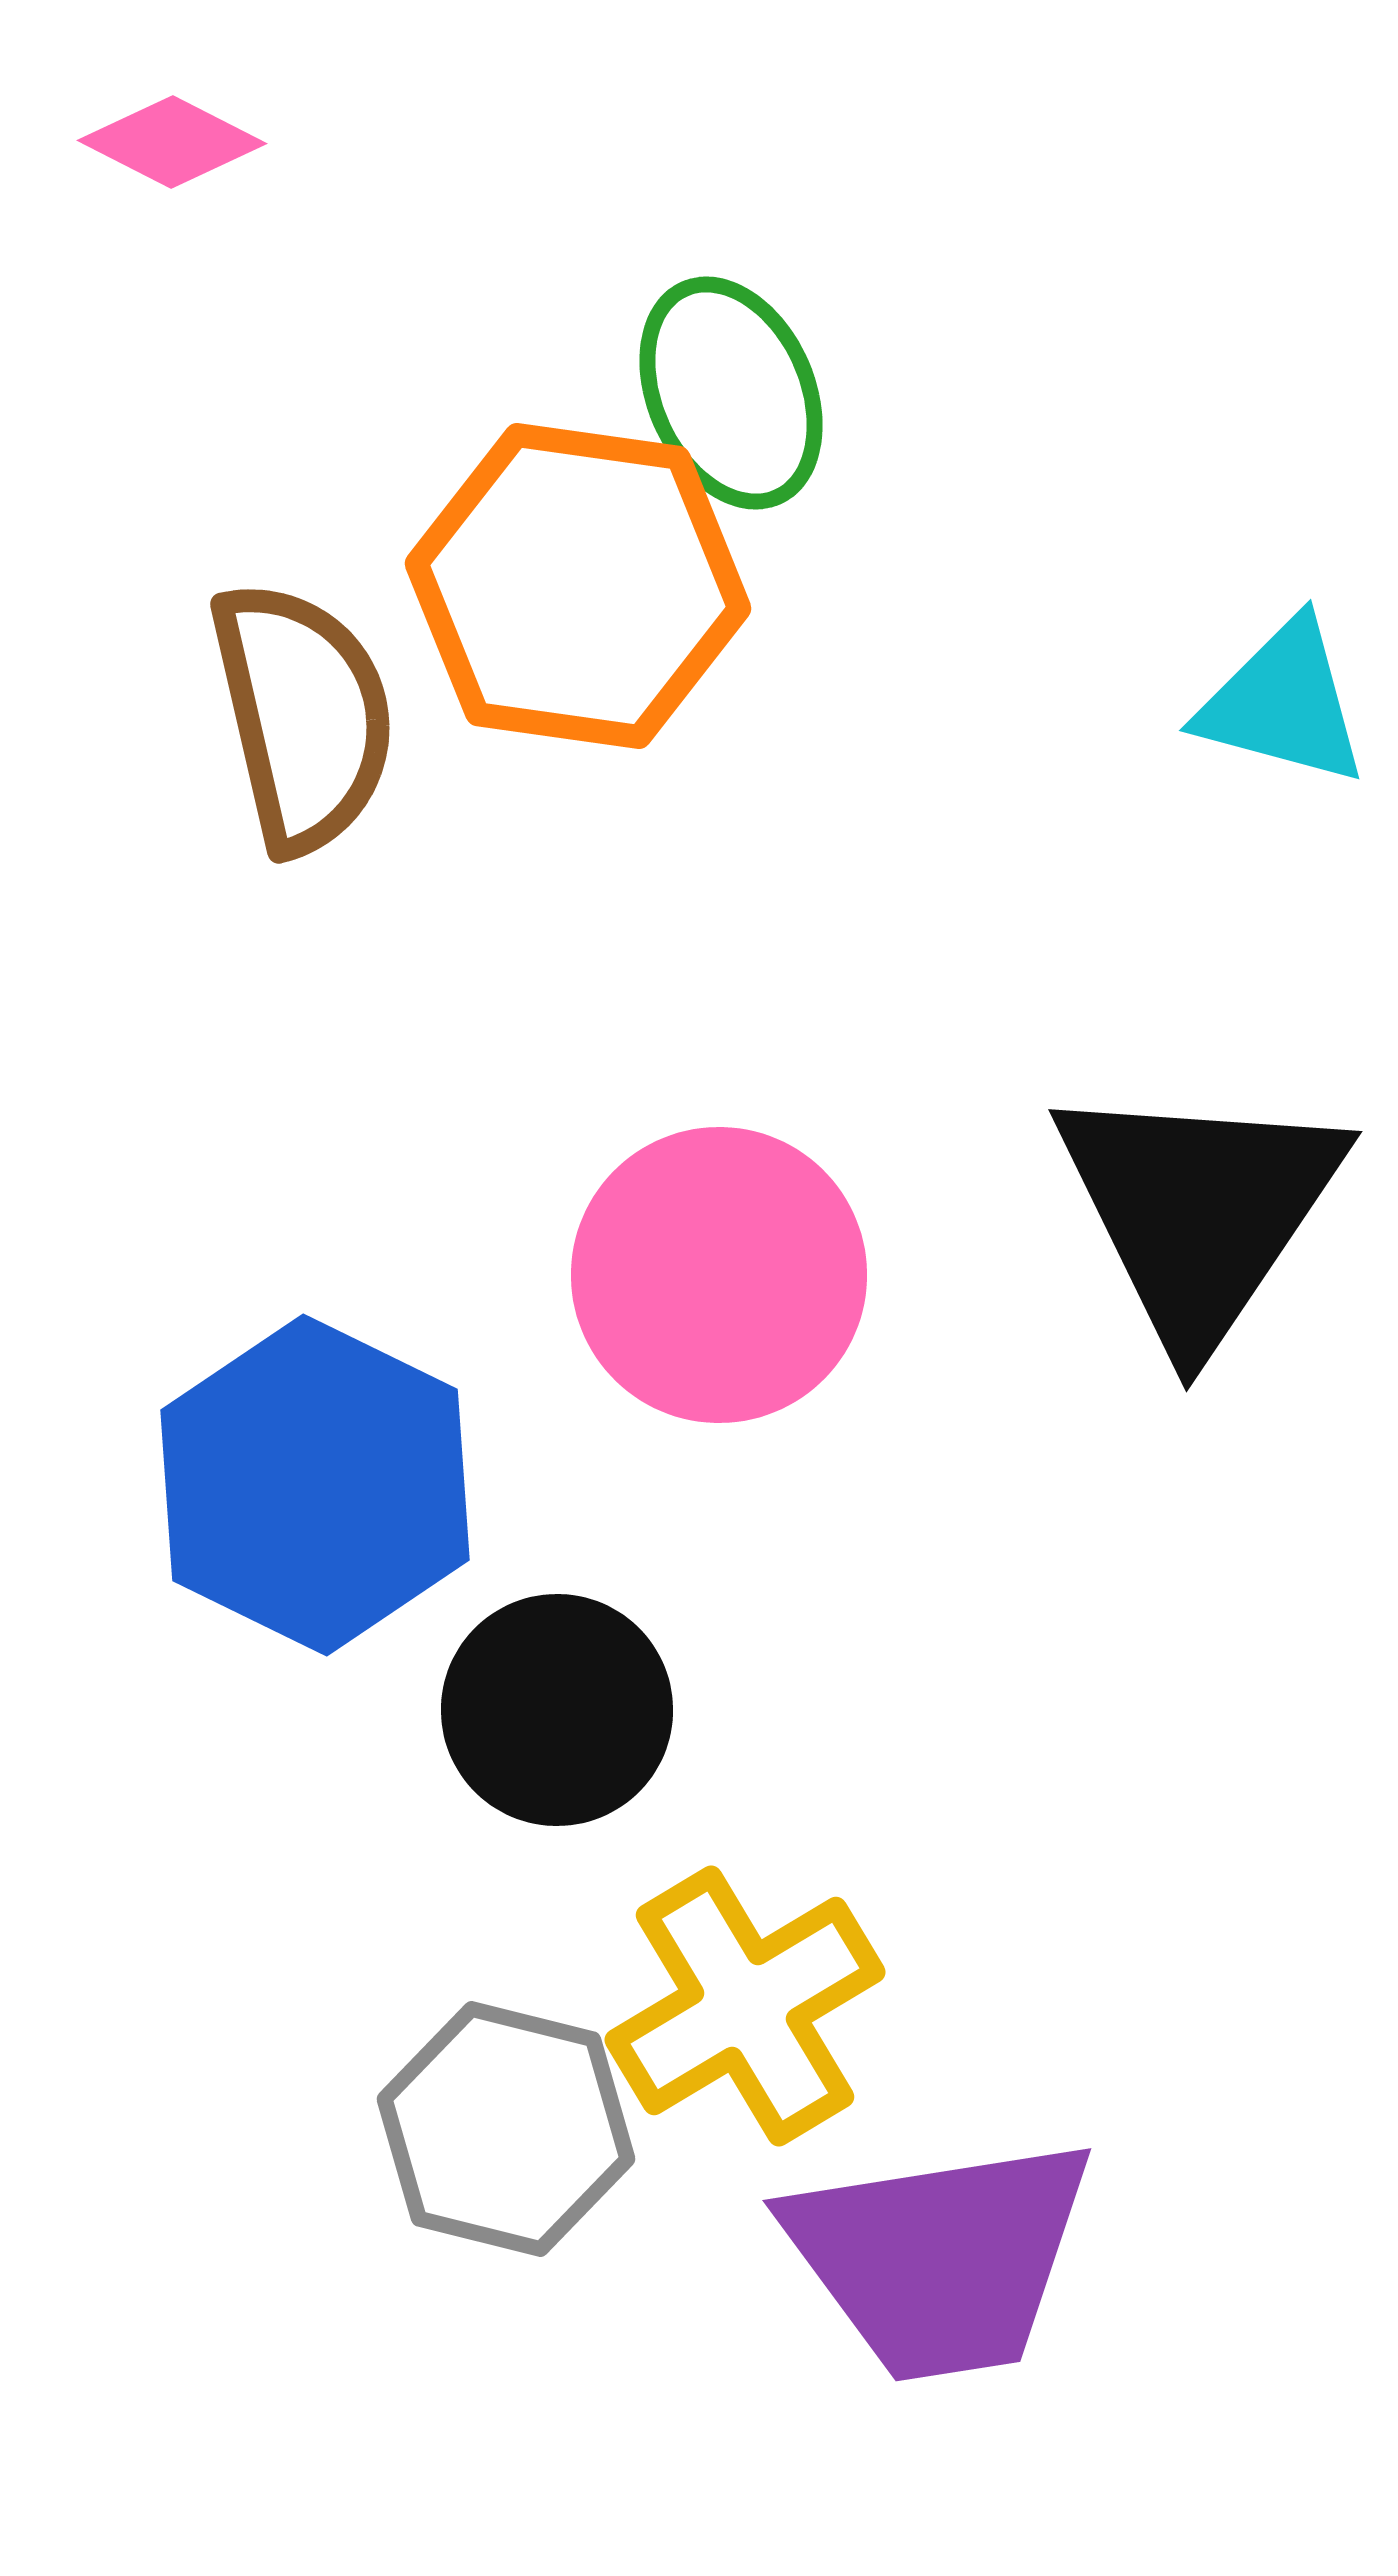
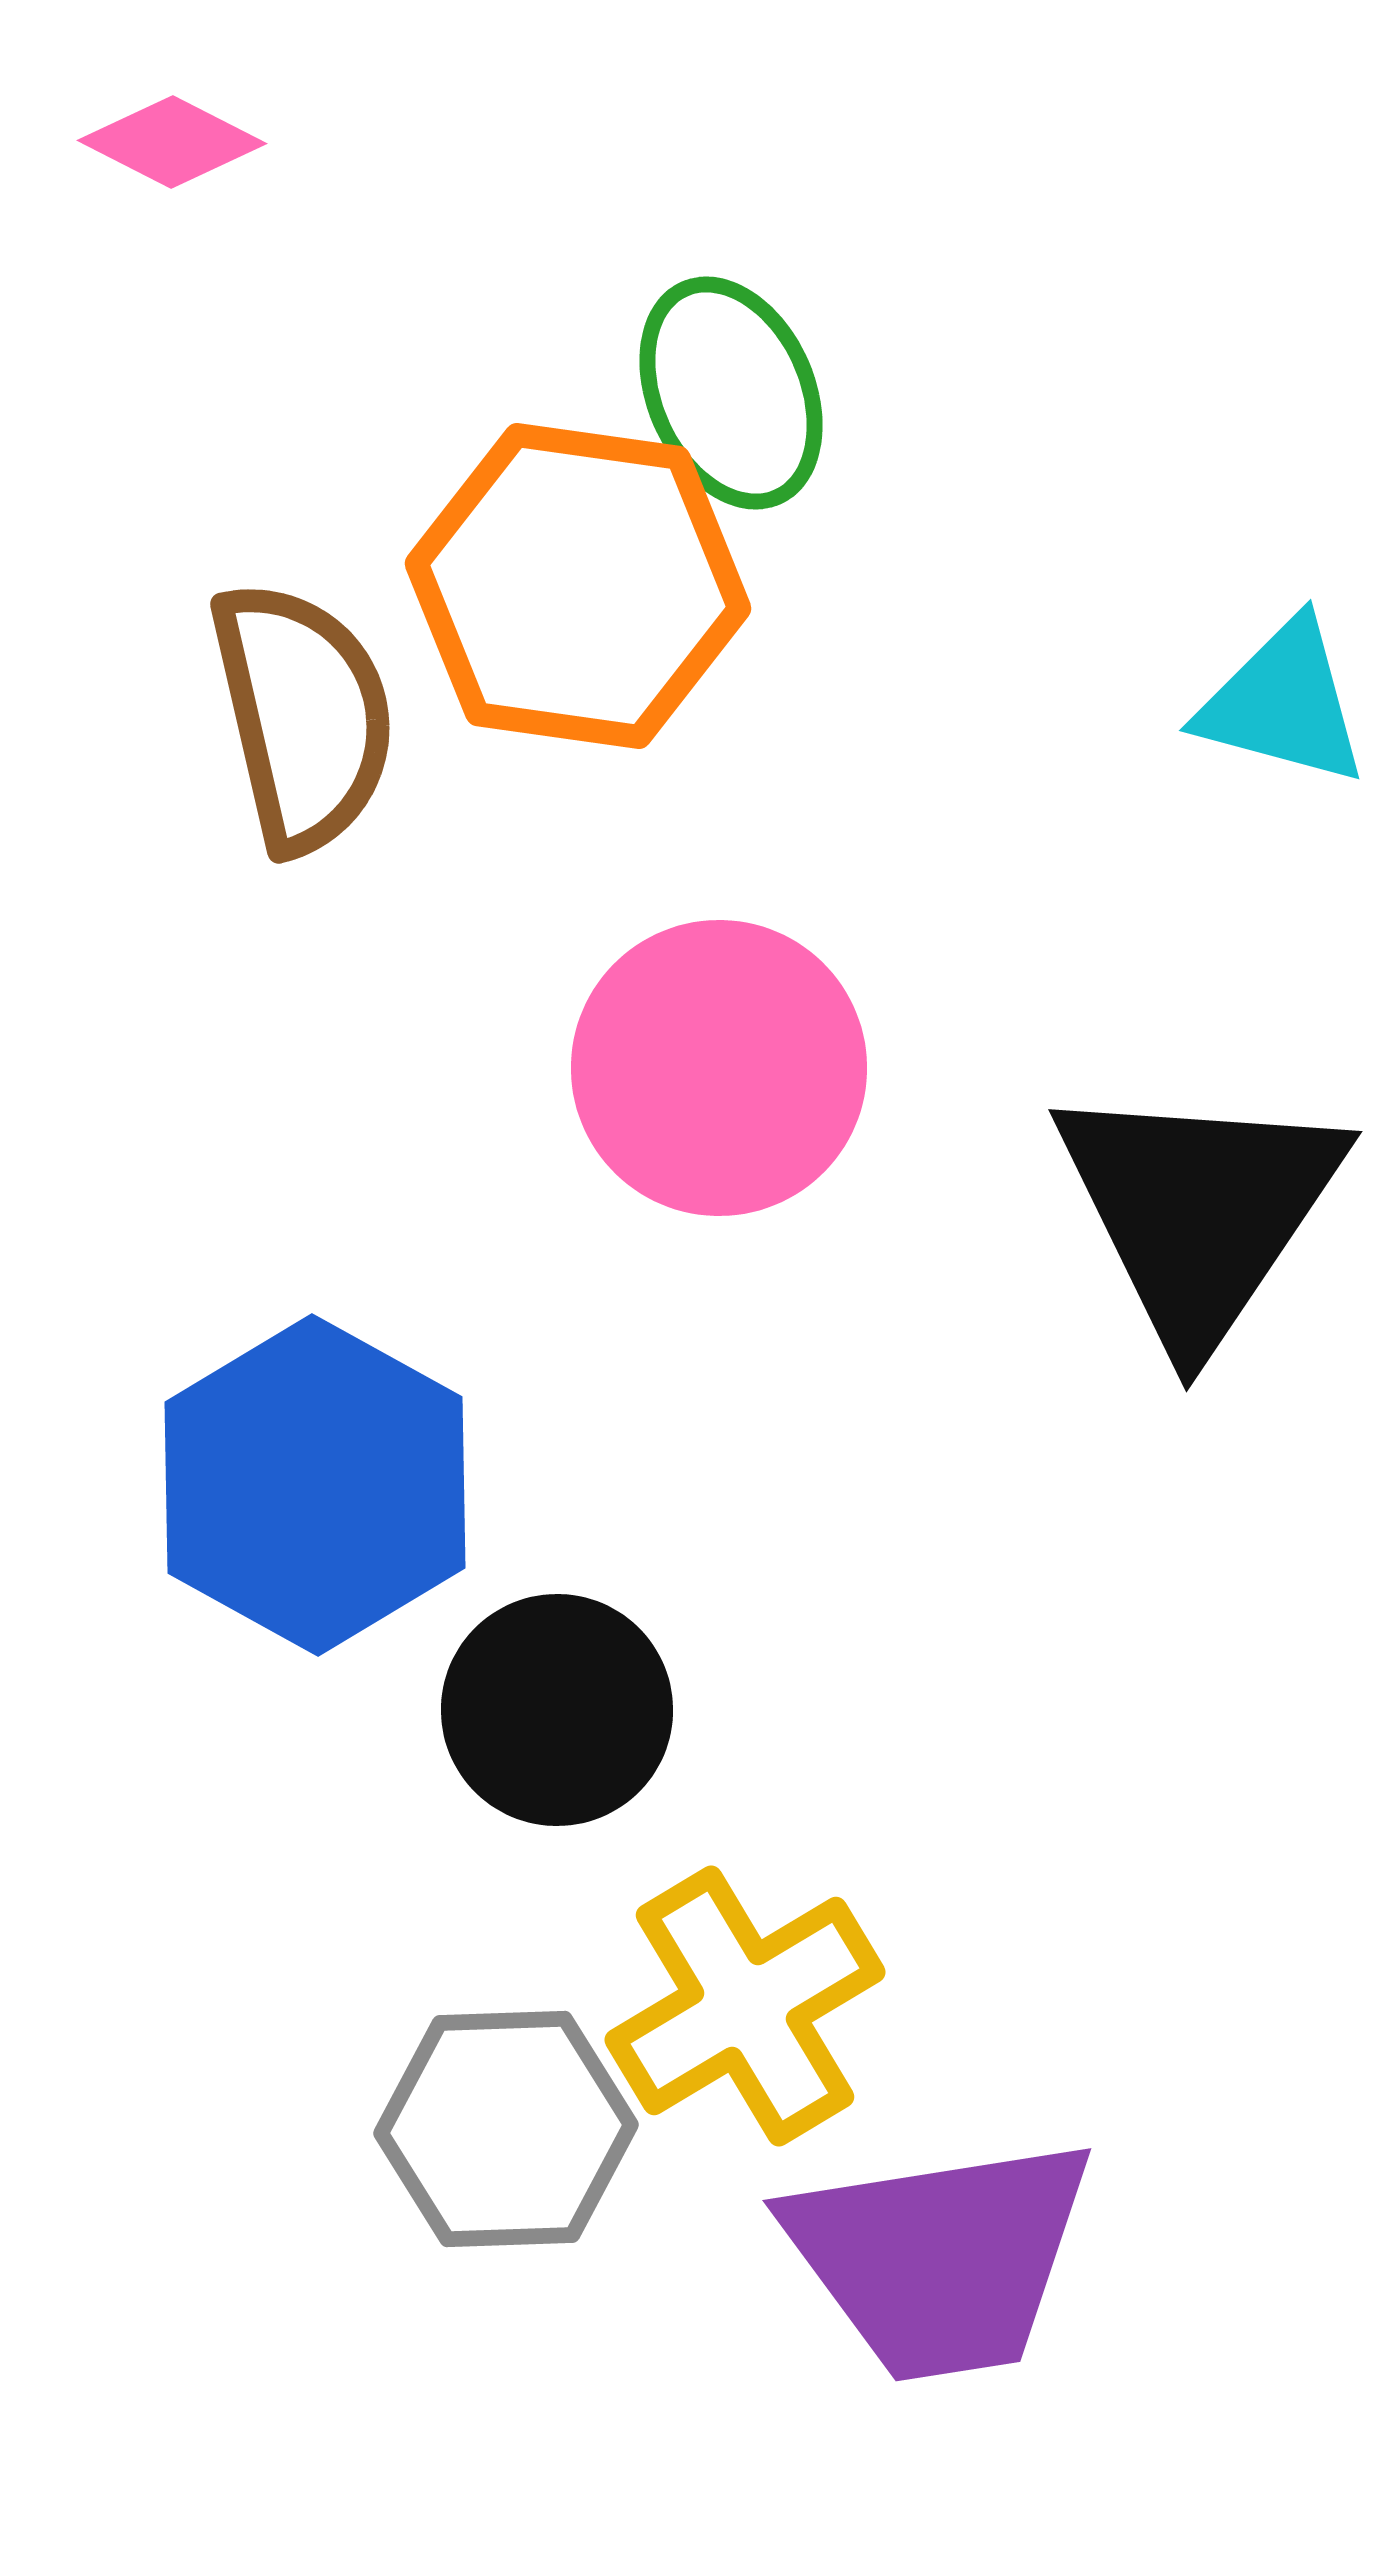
pink circle: moved 207 px up
blue hexagon: rotated 3 degrees clockwise
gray hexagon: rotated 16 degrees counterclockwise
